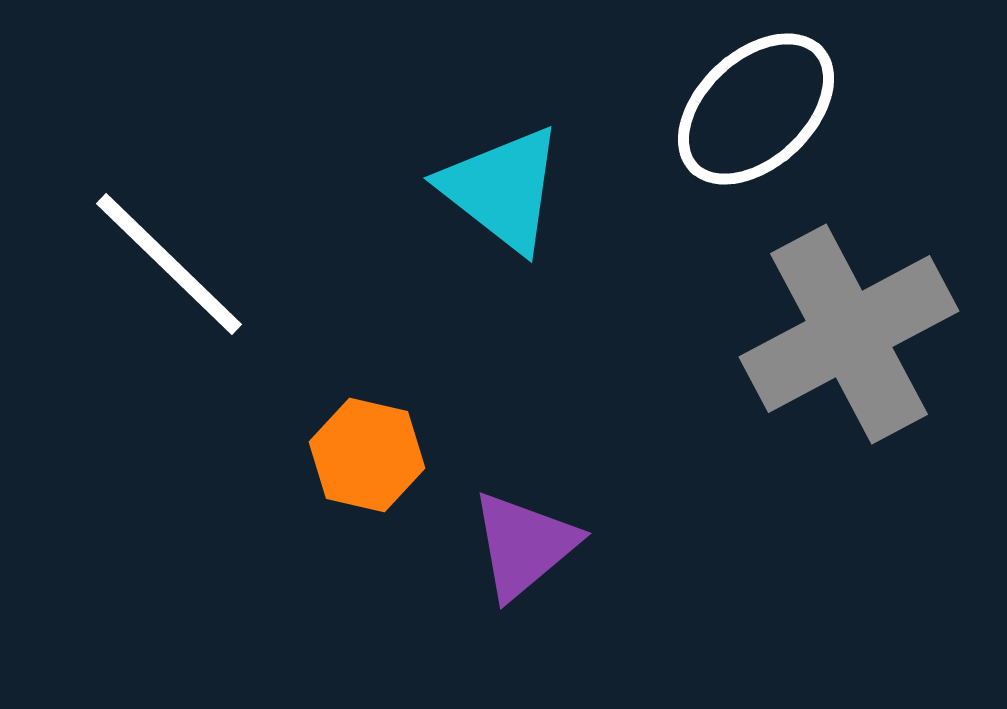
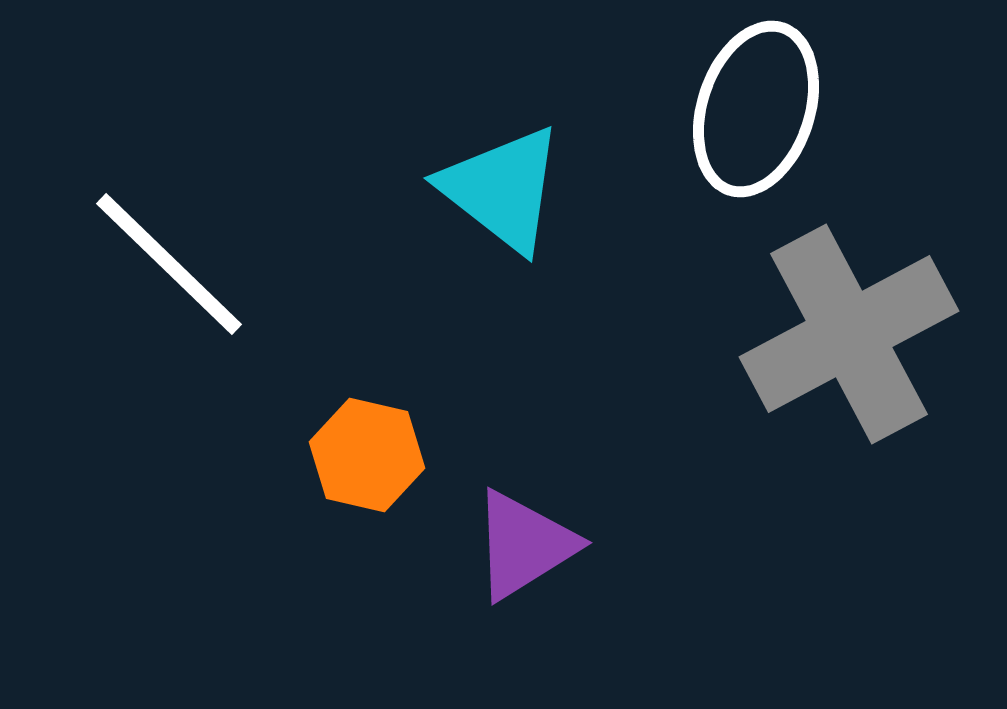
white ellipse: rotated 29 degrees counterclockwise
purple triangle: rotated 8 degrees clockwise
